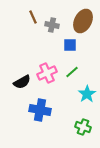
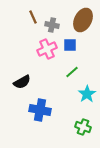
brown ellipse: moved 1 px up
pink cross: moved 24 px up
